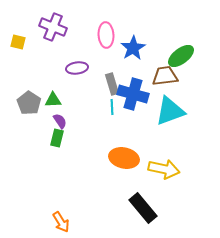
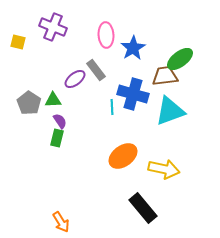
green ellipse: moved 1 px left, 3 px down
purple ellipse: moved 2 px left, 11 px down; rotated 30 degrees counterclockwise
gray rectangle: moved 16 px left, 14 px up; rotated 20 degrees counterclockwise
orange ellipse: moved 1 px left, 2 px up; rotated 48 degrees counterclockwise
